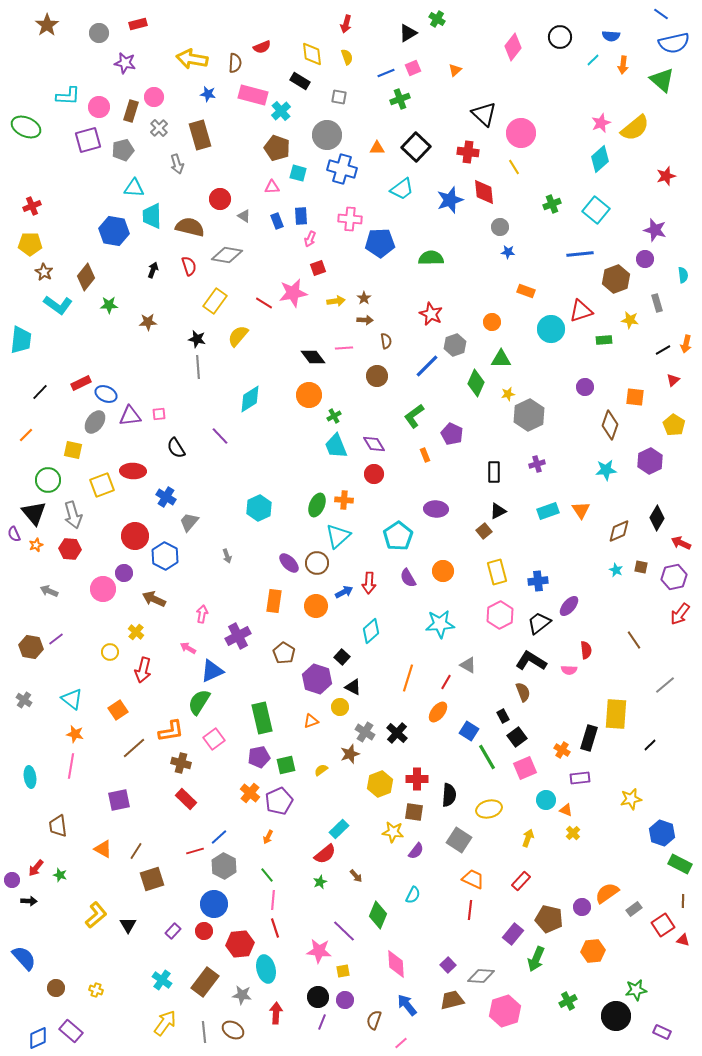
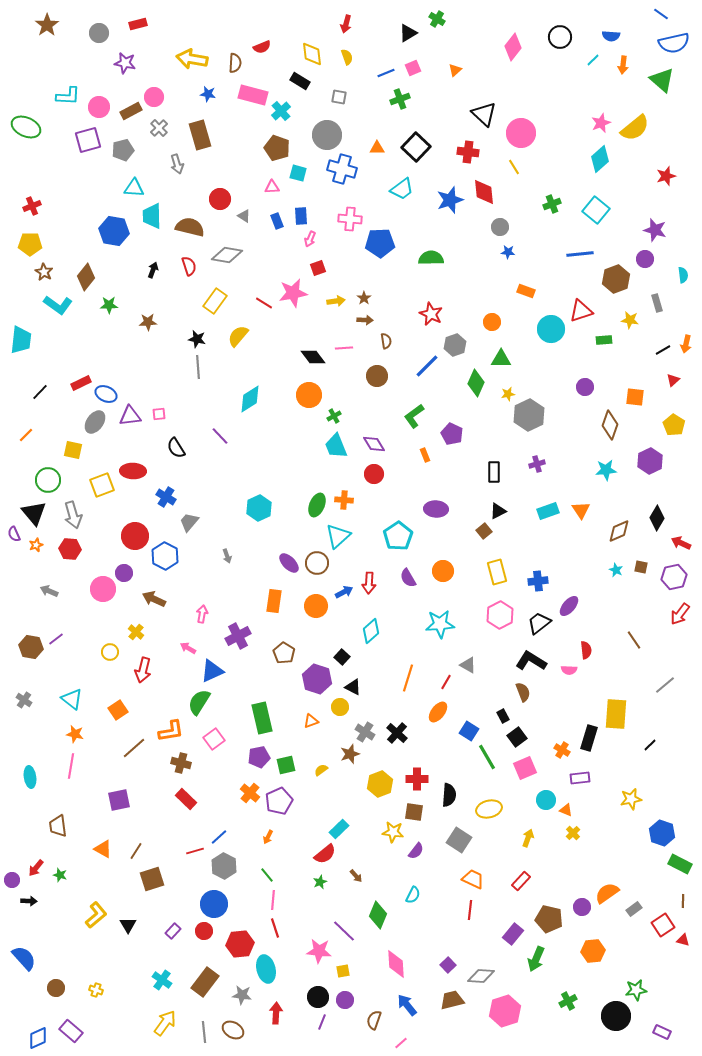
brown rectangle at (131, 111): rotated 45 degrees clockwise
